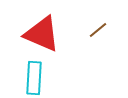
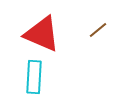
cyan rectangle: moved 1 px up
